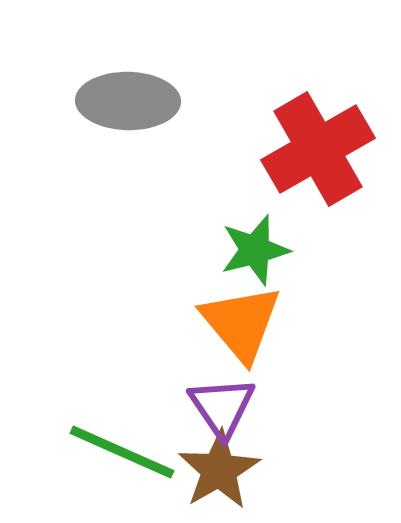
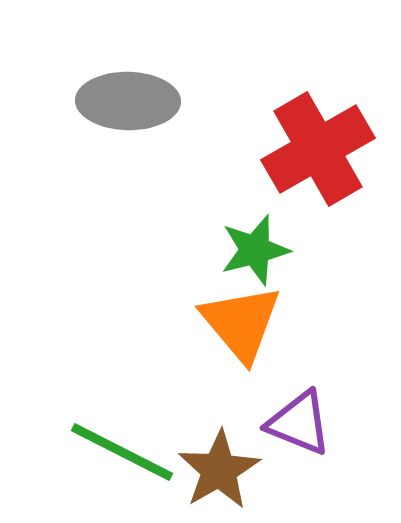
purple triangle: moved 77 px right, 16 px down; rotated 34 degrees counterclockwise
green line: rotated 3 degrees clockwise
